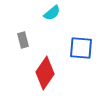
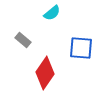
gray rectangle: rotated 35 degrees counterclockwise
